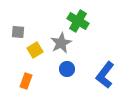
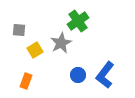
green cross: rotated 25 degrees clockwise
gray square: moved 1 px right, 2 px up
blue circle: moved 11 px right, 6 px down
